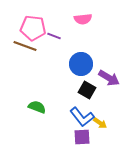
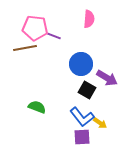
pink semicircle: moved 6 px right; rotated 78 degrees counterclockwise
pink pentagon: moved 2 px right
brown line: moved 2 px down; rotated 30 degrees counterclockwise
purple arrow: moved 2 px left
